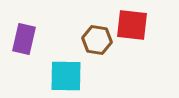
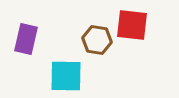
purple rectangle: moved 2 px right
